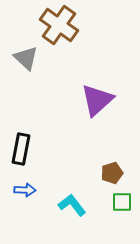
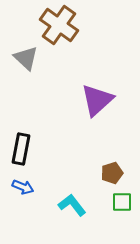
blue arrow: moved 2 px left, 3 px up; rotated 20 degrees clockwise
